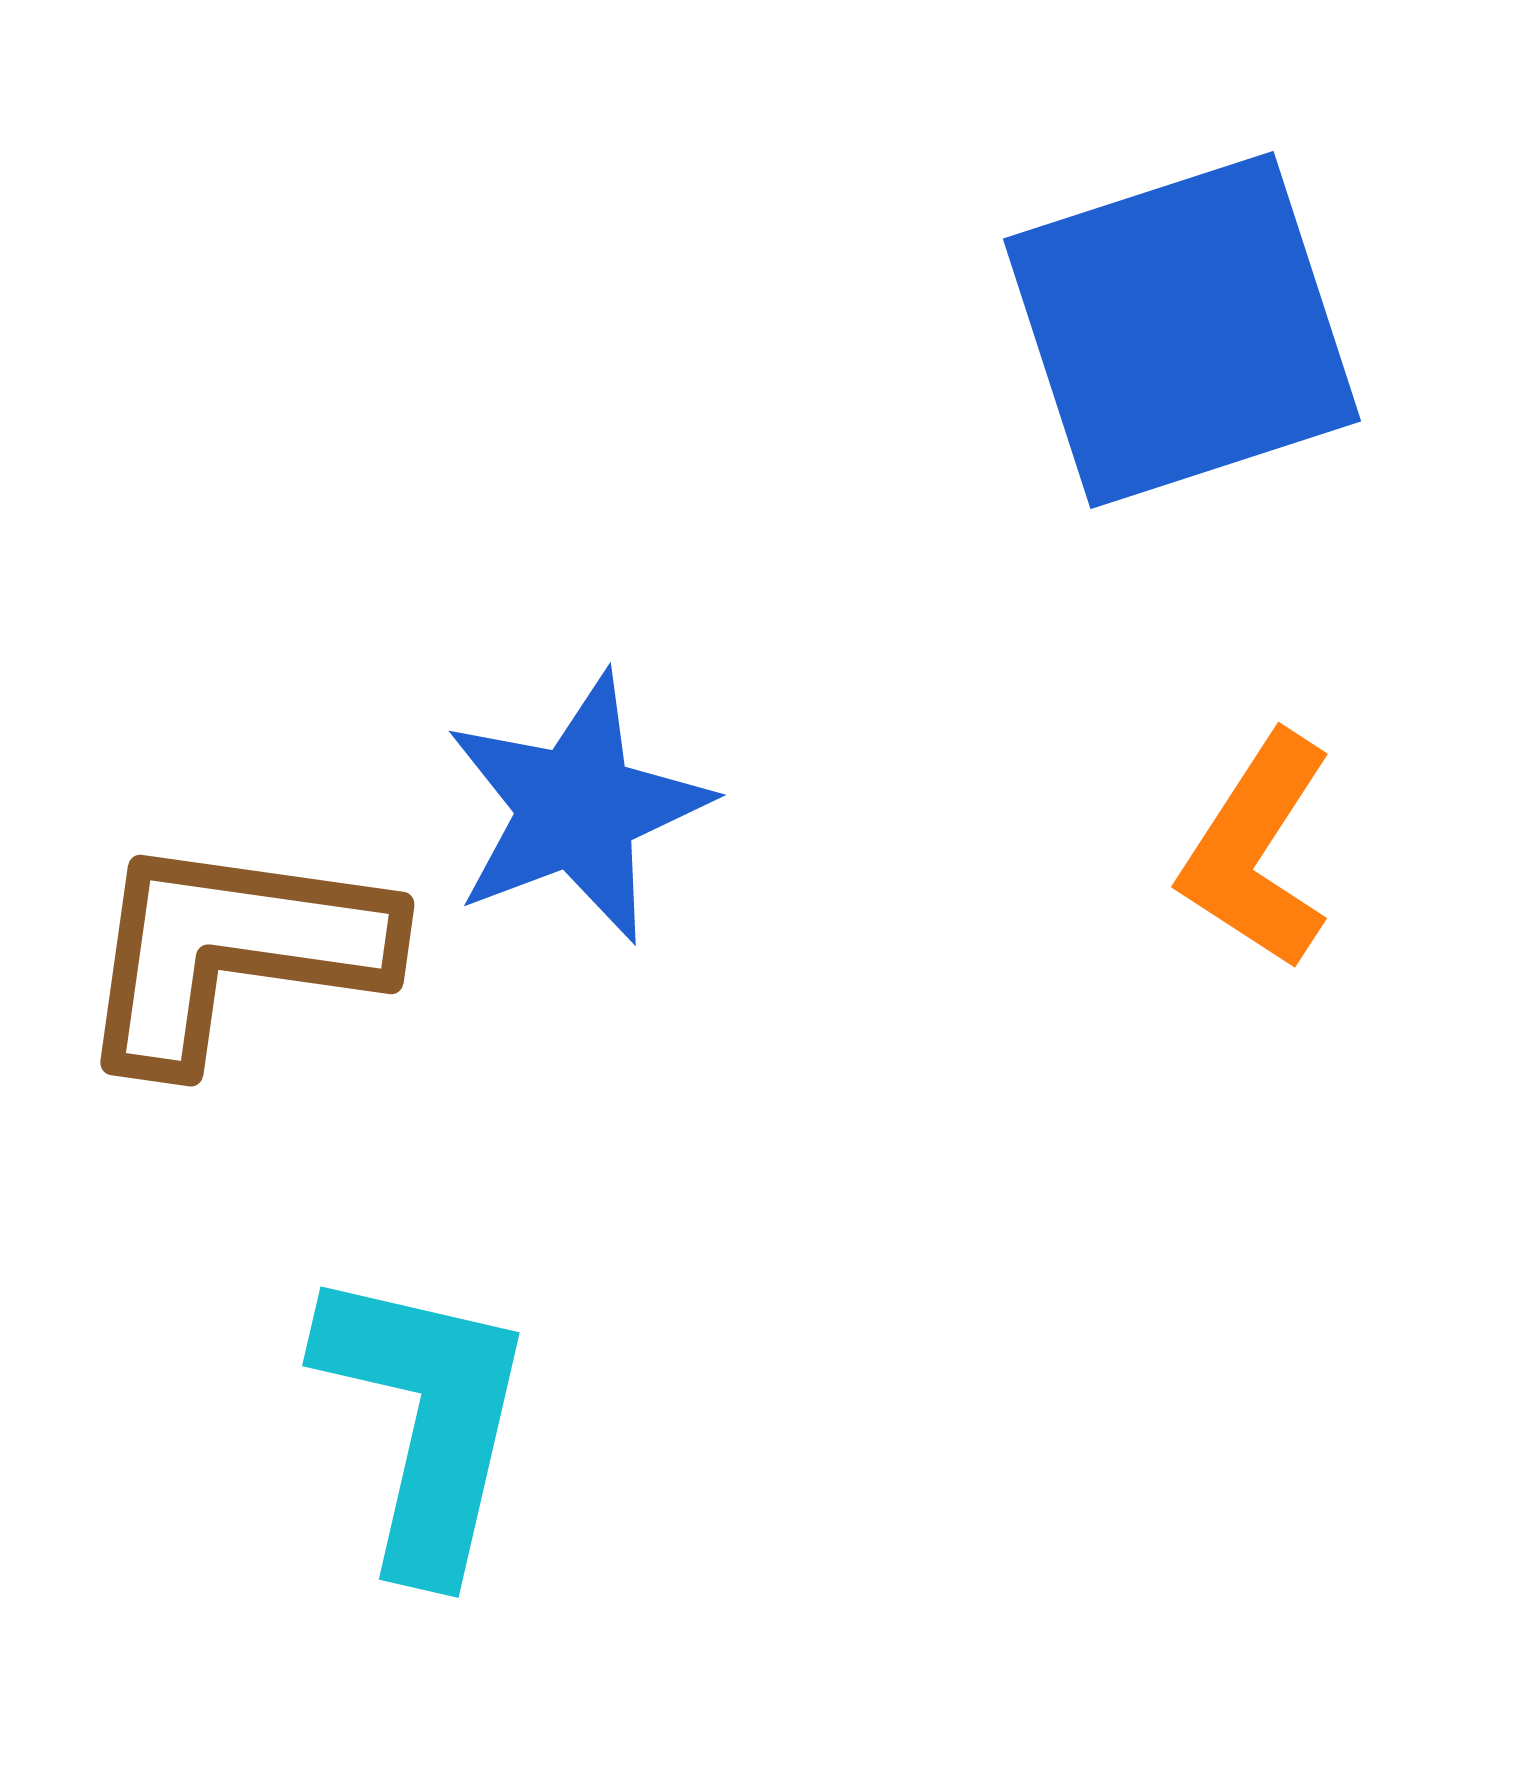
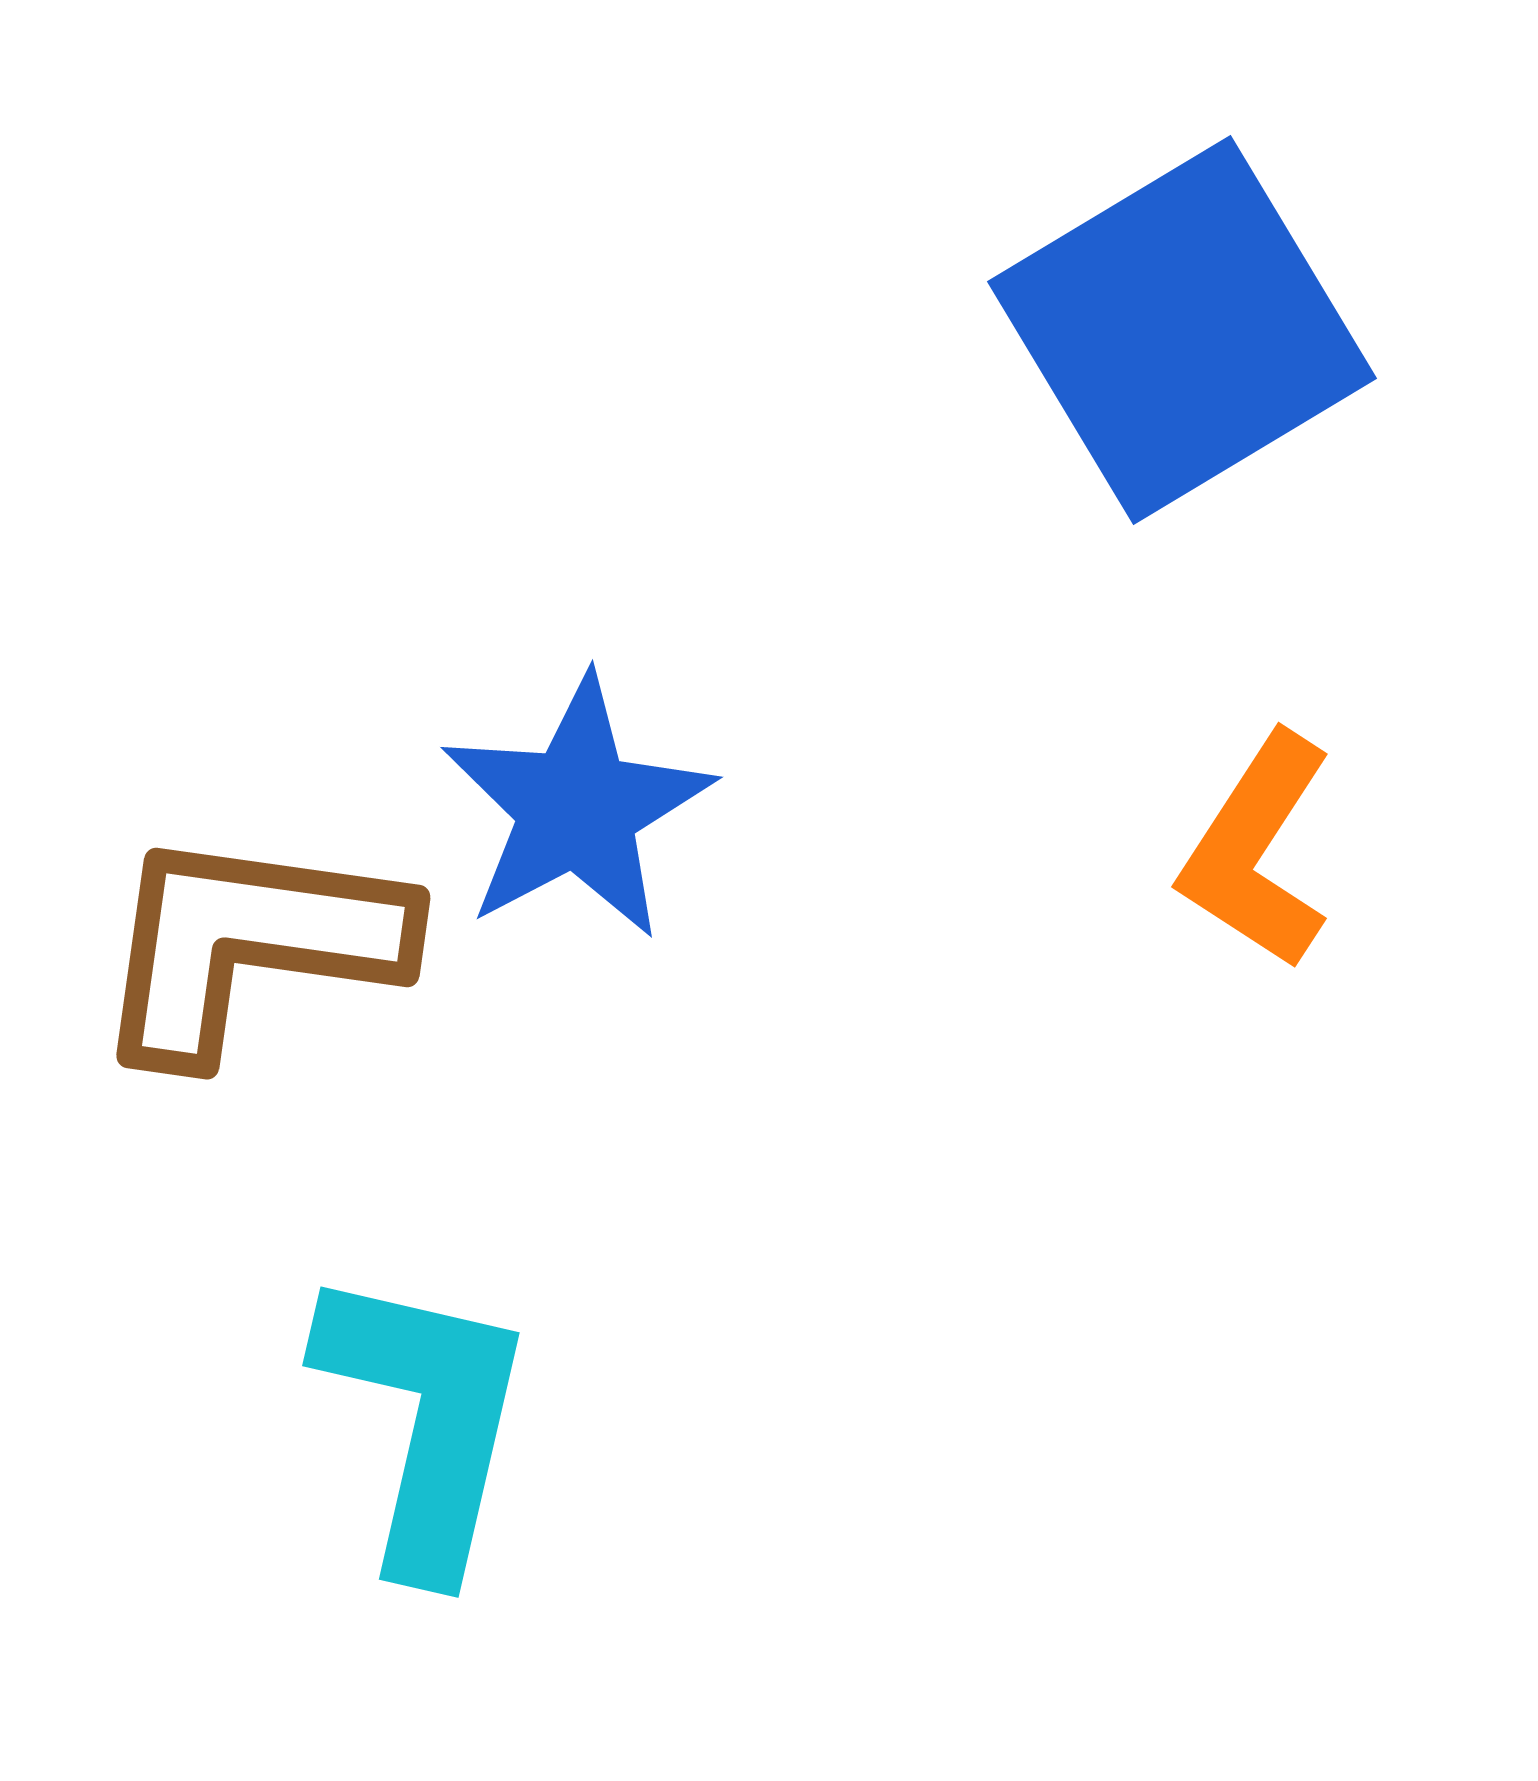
blue square: rotated 13 degrees counterclockwise
blue star: rotated 7 degrees counterclockwise
brown L-shape: moved 16 px right, 7 px up
